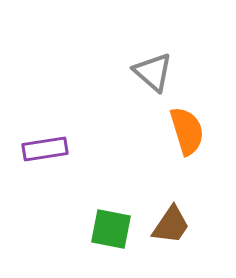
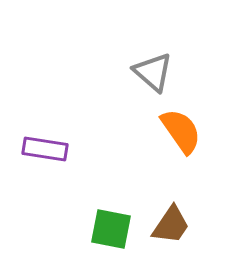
orange semicircle: moved 6 px left; rotated 18 degrees counterclockwise
purple rectangle: rotated 18 degrees clockwise
